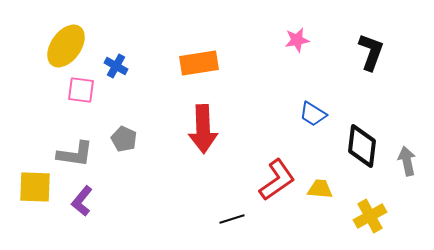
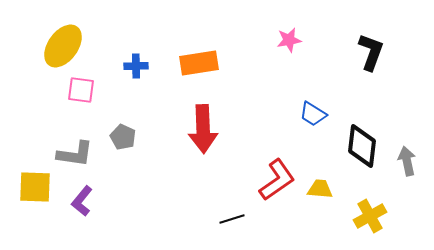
pink star: moved 8 px left
yellow ellipse: moved 3 px left
blue cross: moved 20 px right; rotated 30 degrees counterclockwise
gray pentagon: moved 1 px left, 2 px up
